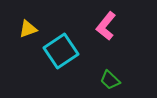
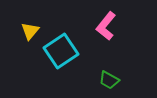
yellow triangle: moved 2 px right, 2 px down; rotated 30 degrees counterclockwise
green trapezoid: moved 1 px left; rotated 15 degrees counterclockwise
